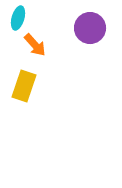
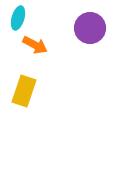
orange arrow: rotated 20 degrees counterclockwise
yellow rectangle: moved 5 px down
